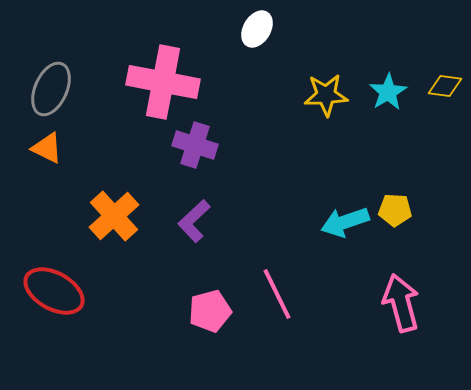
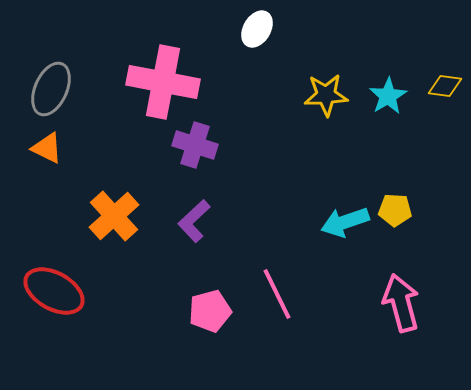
cyan star: moved 4 px down
